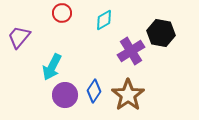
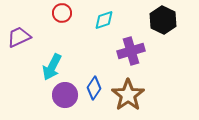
cyan diamond: rotated 10 degrees clockwise
black hexagon: moved 2 px right, 13 px up; rotated 16 degrees clockwise
purple trapezoid: rotated 25 degrees clockwise
purple cross: rotated 16 degrees clockwise
blue diamond: moved 3 px up
